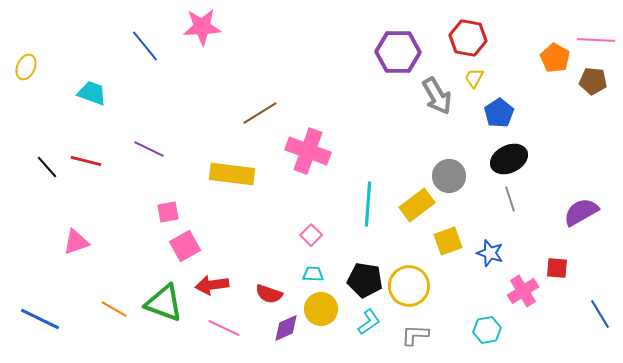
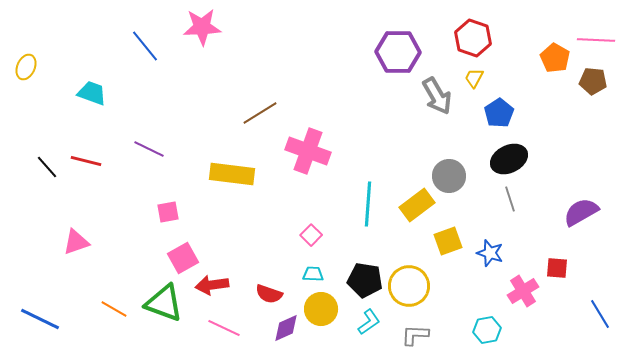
red hexagon at (468, 38): moved 5 px right; rotated 9 degrees clockwise
pink square at (185, 246): moved 2 px left, 12 px down
